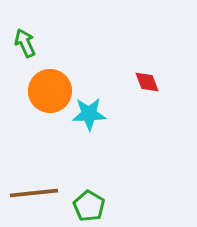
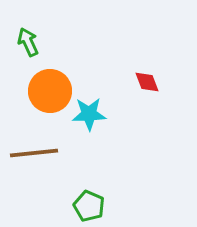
green arrow: moved 3 px right, 1 px up
brown line: moved 40 px up
green pentagon: rotated 8 degrees counterclockwise
